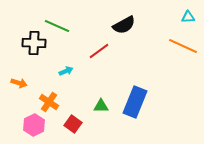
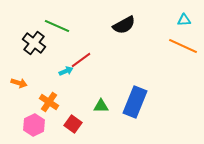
cyan triangle: moved 4 px left, 3 px down
black cross: rotated 35 degrees clockwise
red line: moved 18 px left, 9 px down
